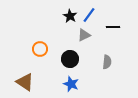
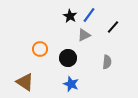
black line: rotated 48 degrees counterclockwise
black circle: moved 2 px left, 1 px up
